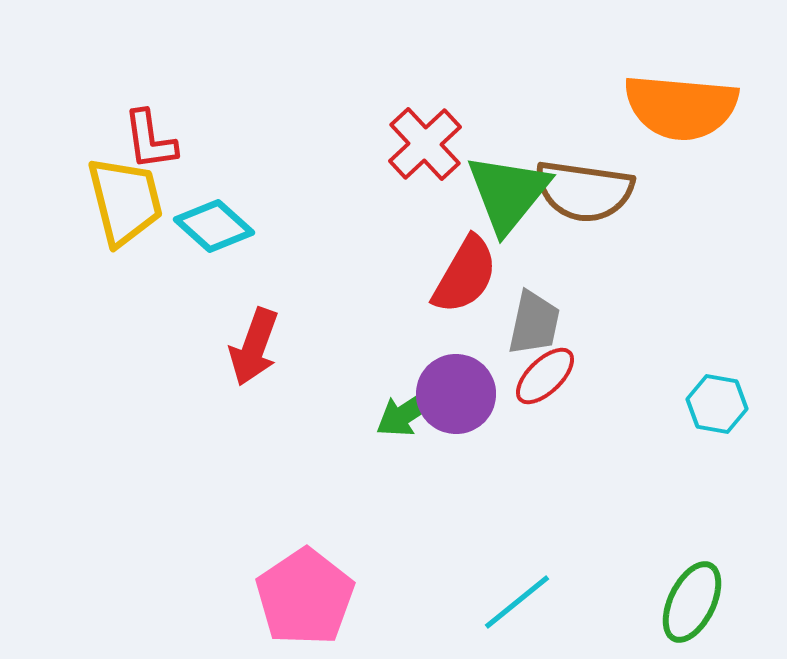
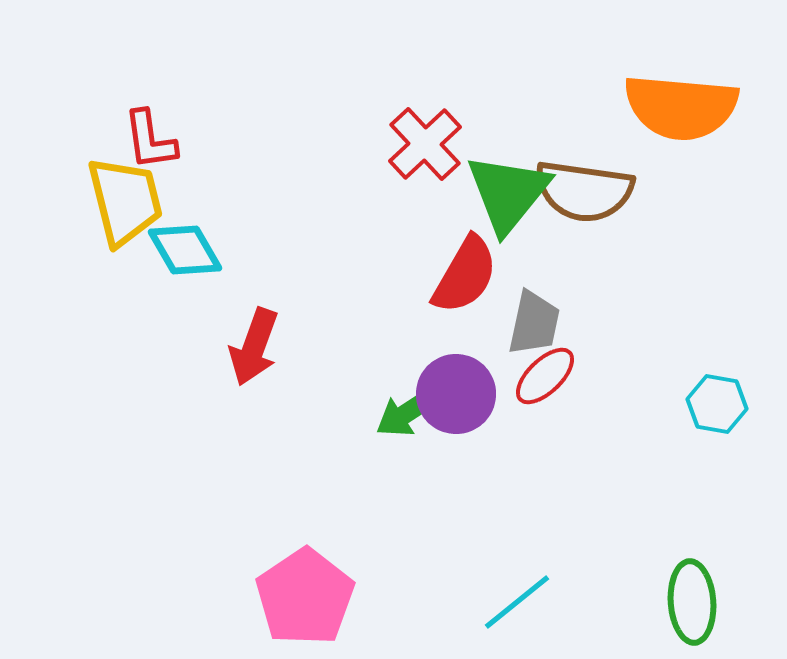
cyan diamond: moved 29 px left, 24 px down; rotated 18 degrees clockwise
green ellipse: rotated 30 degrees counterclockwise
